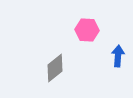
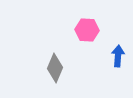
gray diamond: rotated 28 degrees counterclockwise
